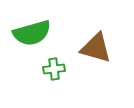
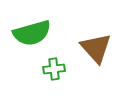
brown triangle: rotated 32 degrees clockwise
